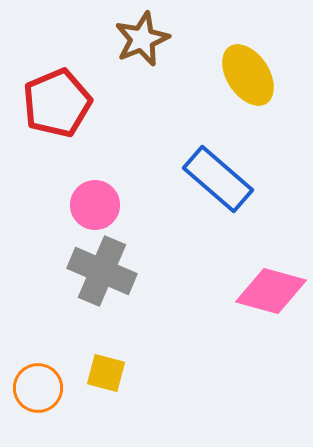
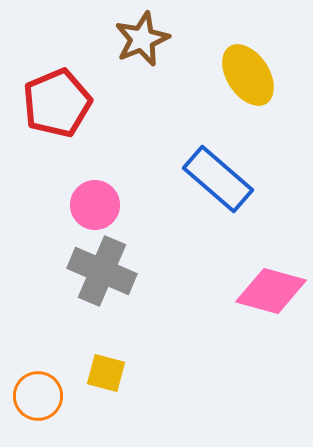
orange circle: moved 8 px down
